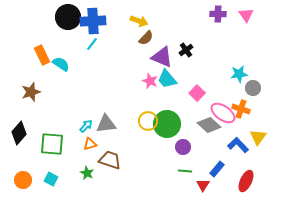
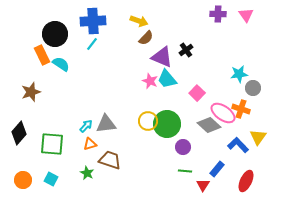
black circle: moved 13 px left, 17 px down
